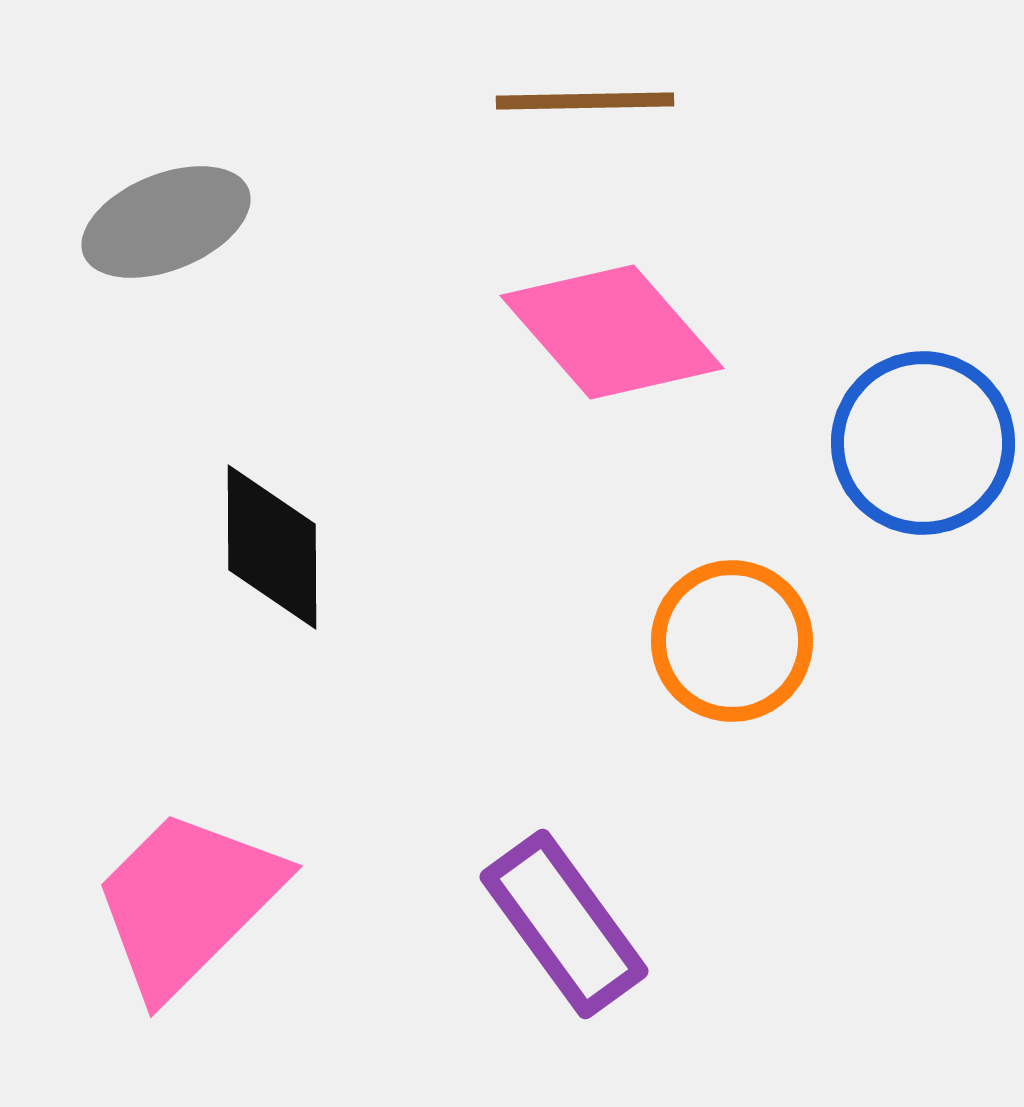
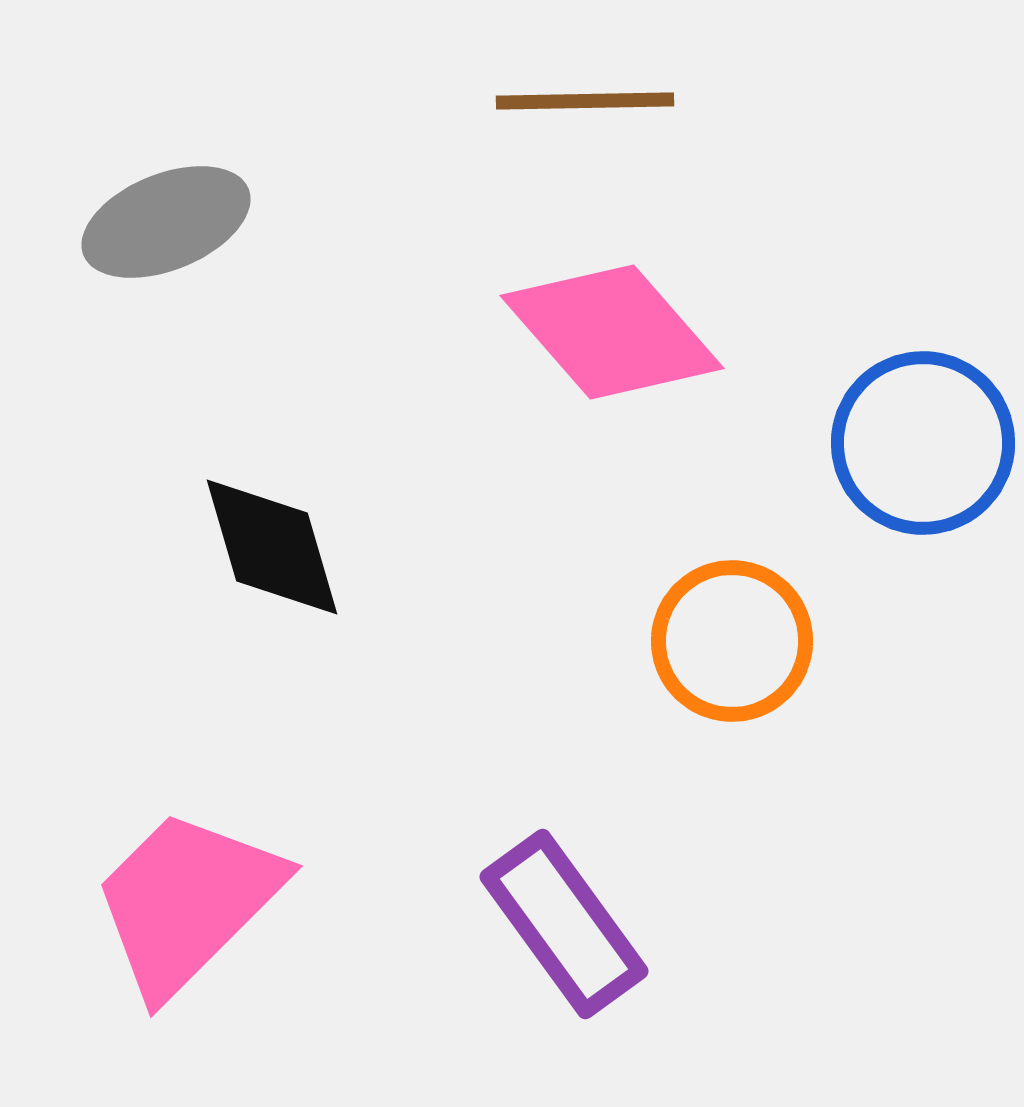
black diamond: rotated 16 degrees counterclockwise
